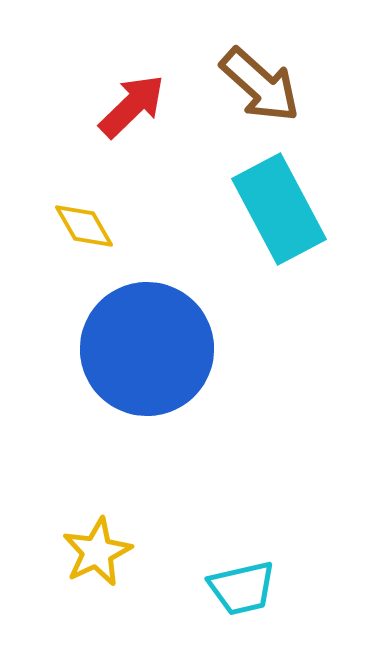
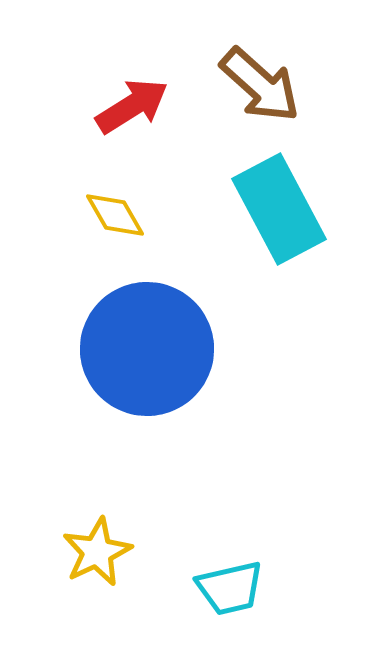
red arrow: rotated 12 degrees clockwise
yellow diamond: moved 31 px right, 11 px up
cyan trapezoid: moved 12 px left
